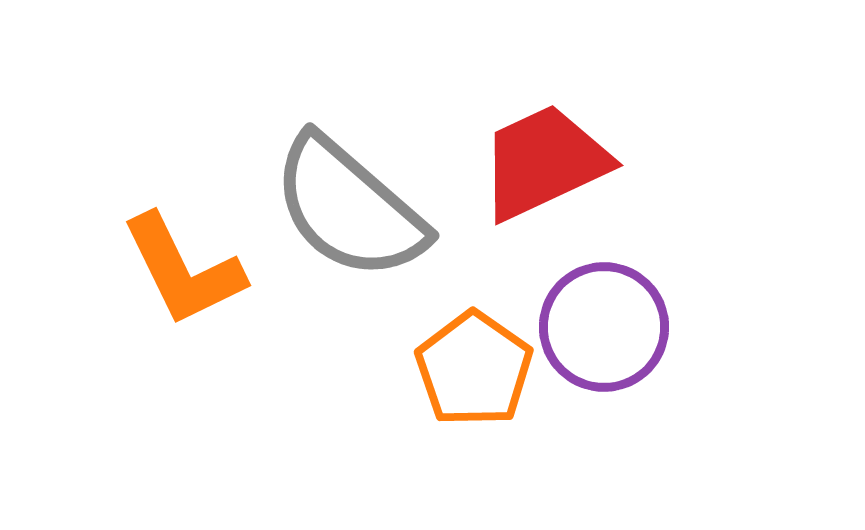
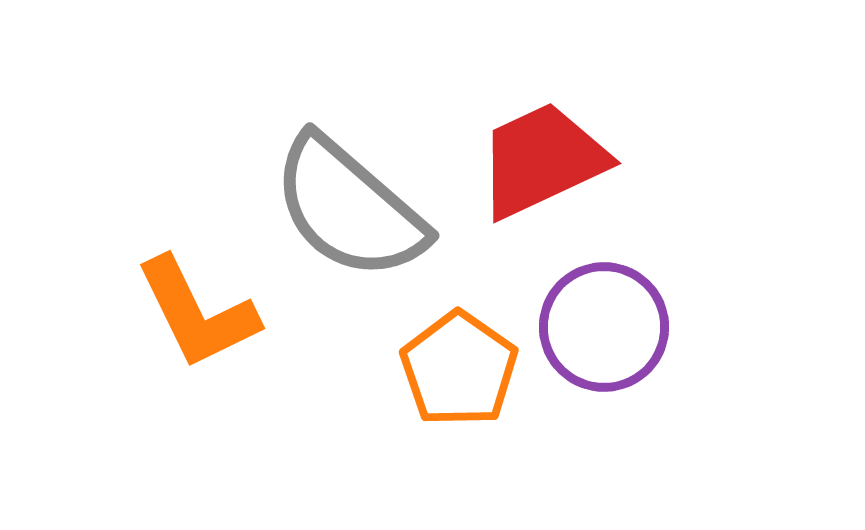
red trapezoid: moved 2 px left, 2 px up
orange L-shape: moved 14 px right, 43 px down
orange pentagon: moved 15 px left
